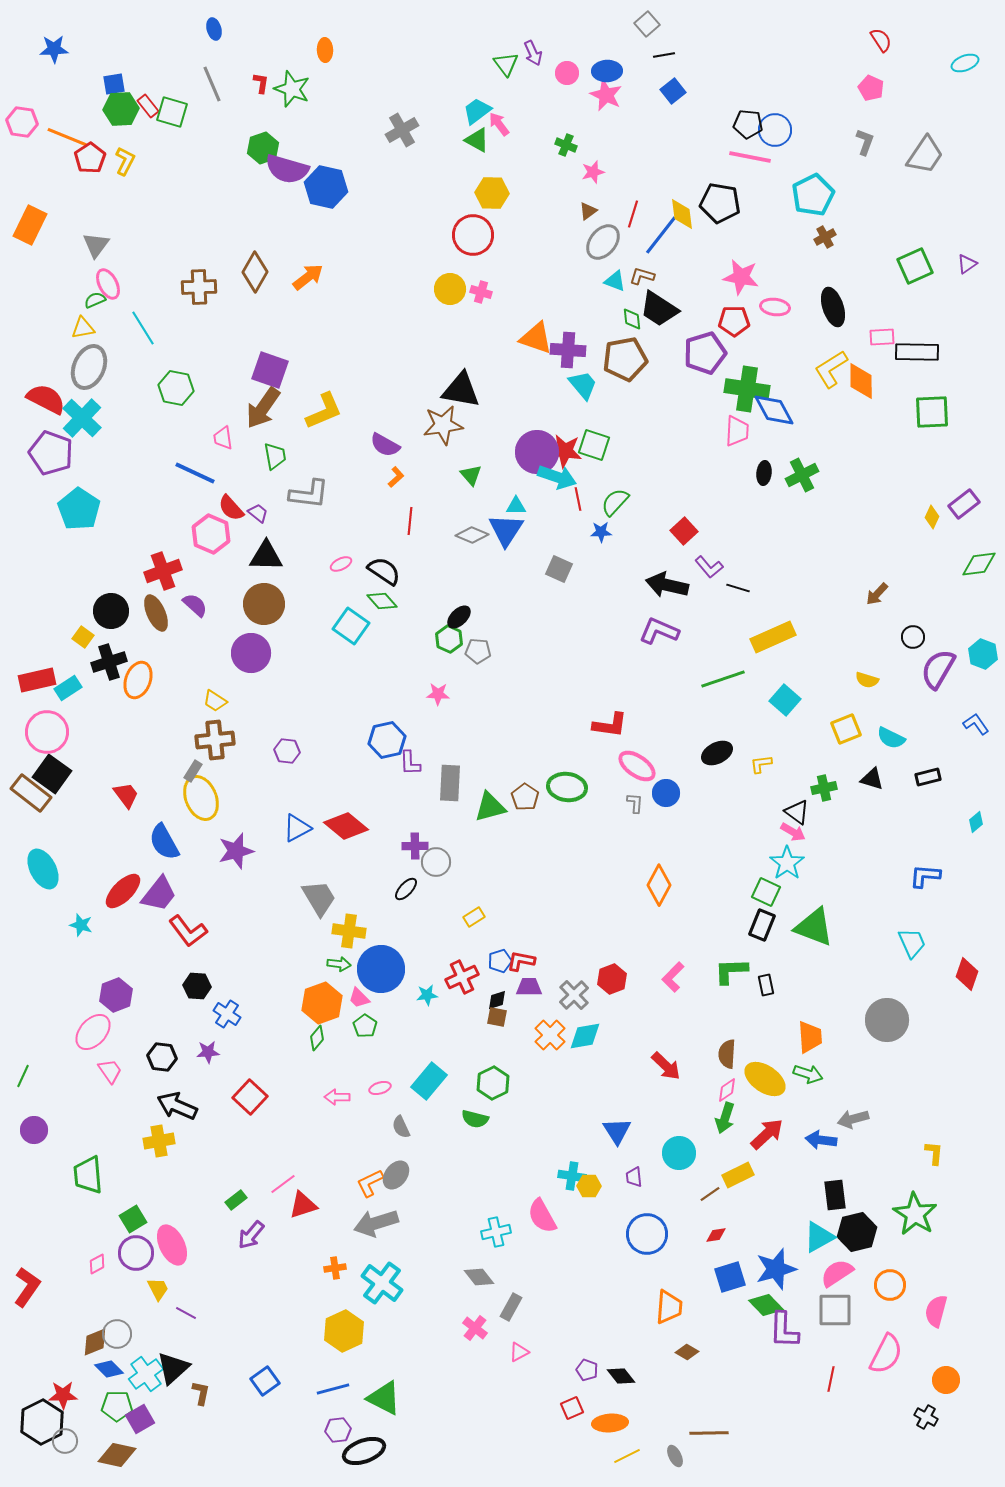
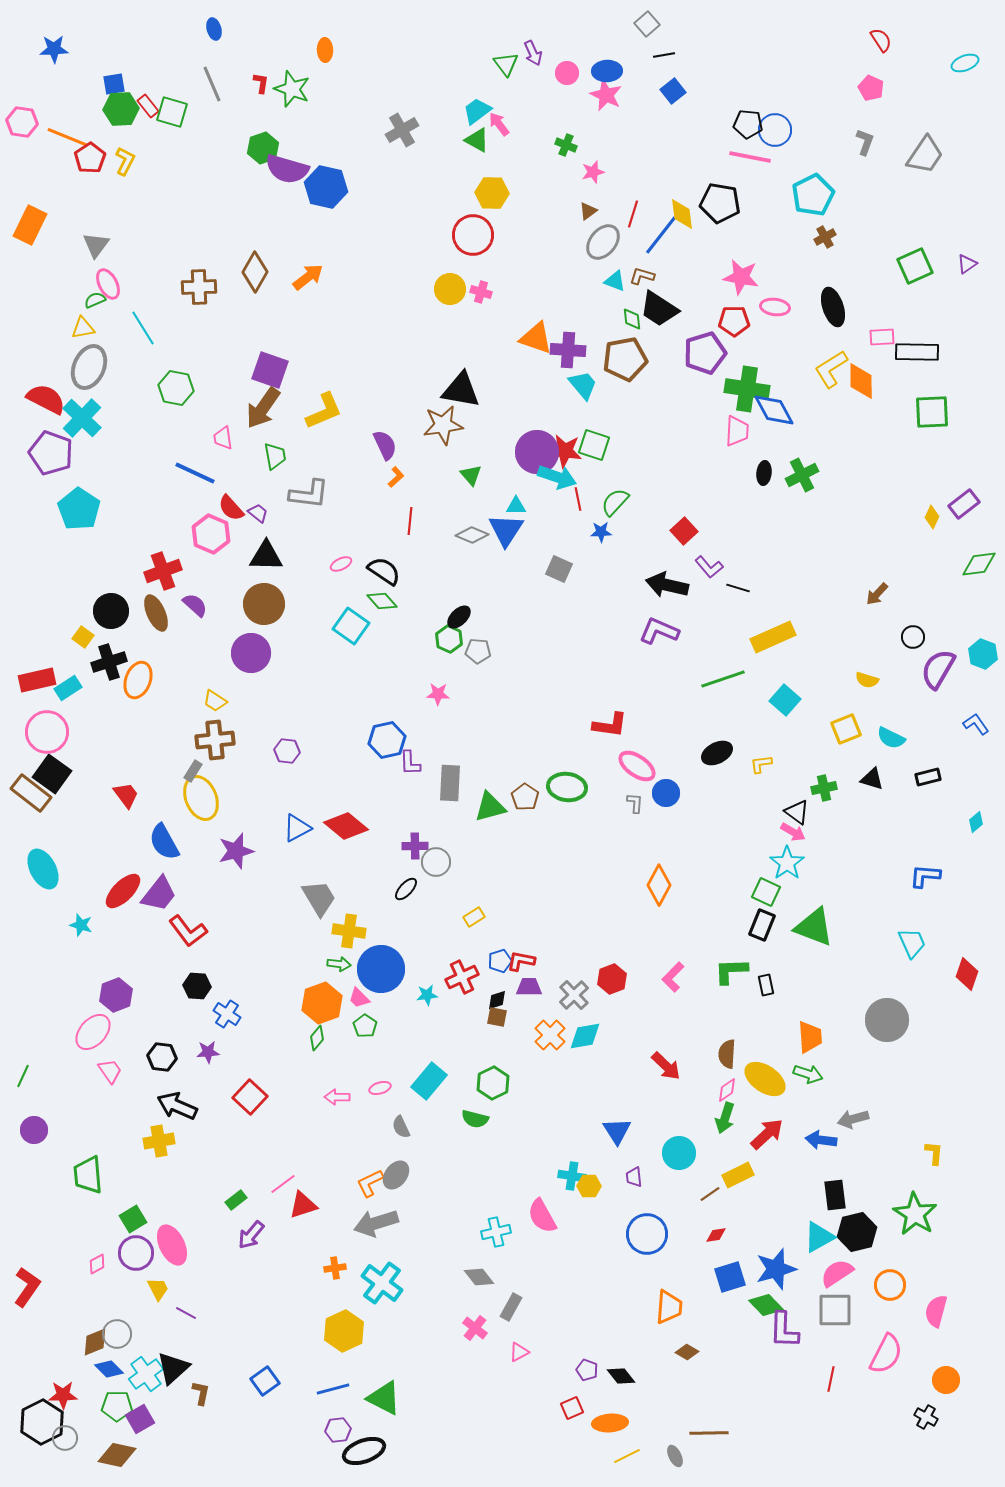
purple semicircle at (385, 445): rotated 144 degrees counterclockwise
gray circle at (65, 1441): moved 3 px up
